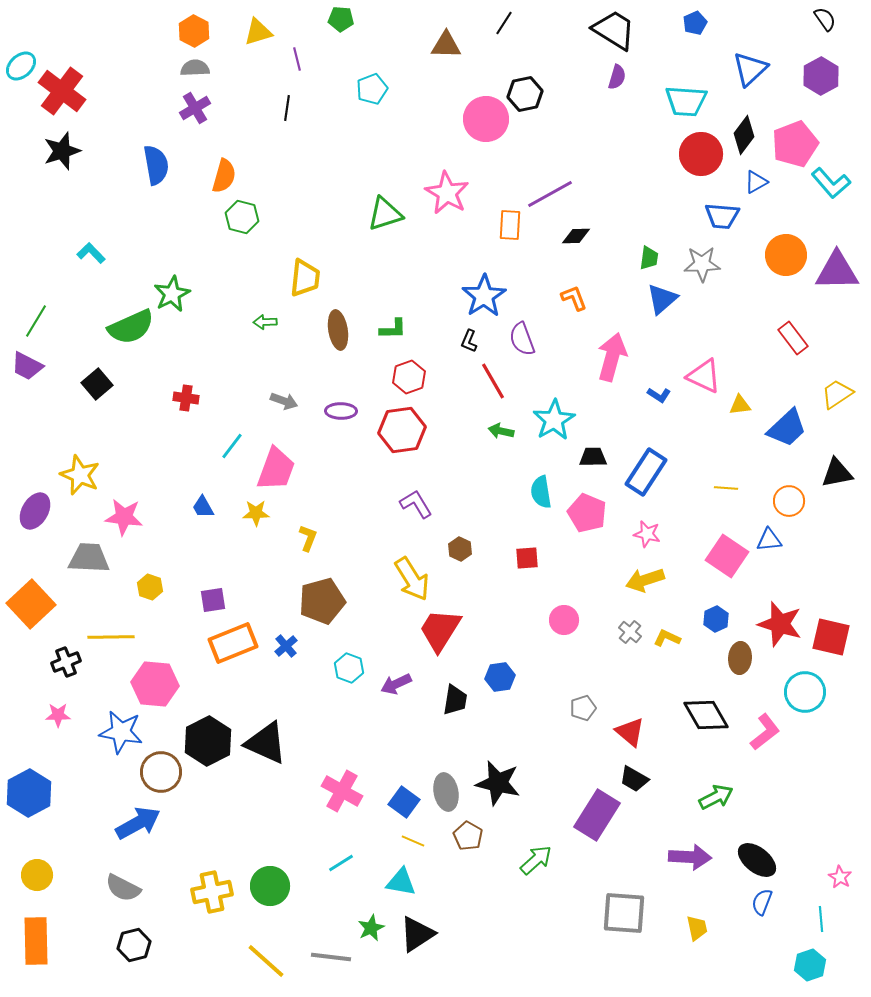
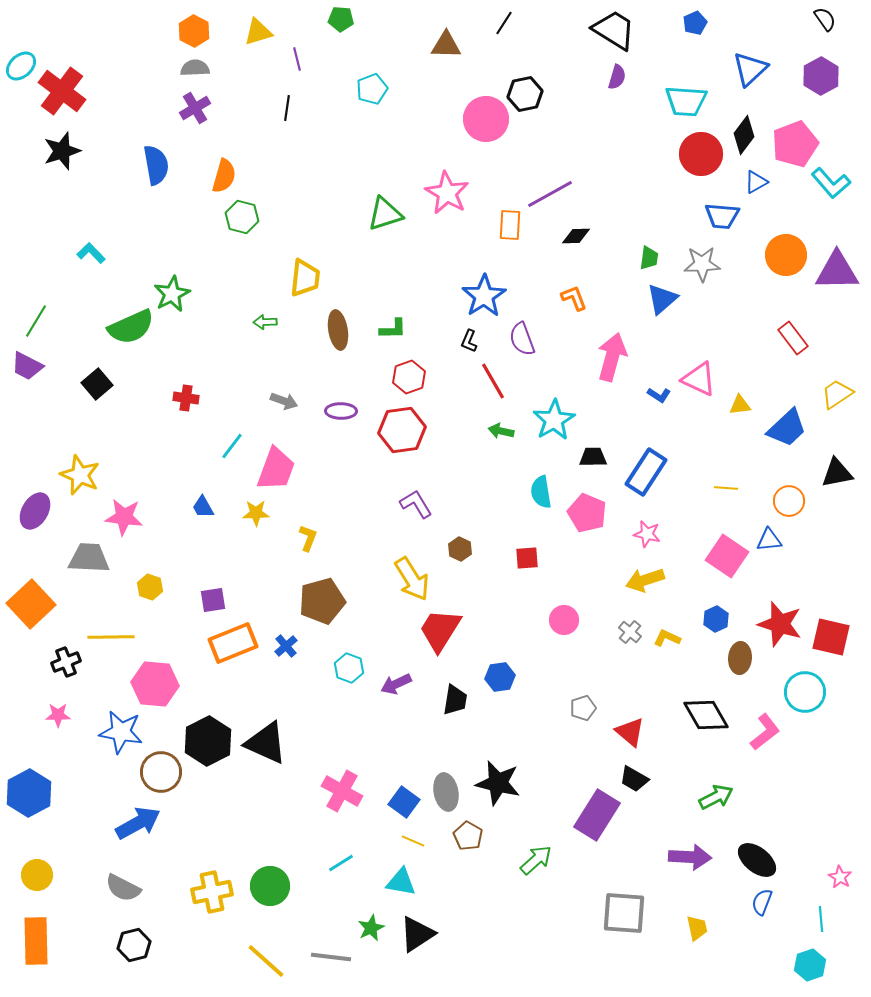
pink triangle at (704, 376): moved 5 px left, 3 px down
